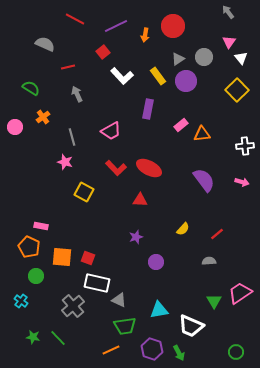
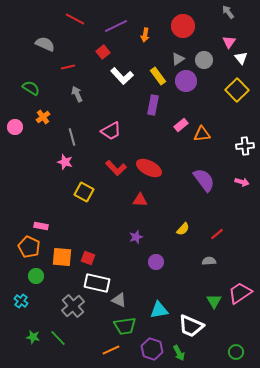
red circle at (173, 26): moved 10 px right
gray circle at (204, 57): moved 3 px down
purple rectangle at (148, 109): moved 5 px right, 4 px up
